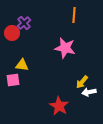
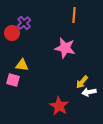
pink square: rotated 24 degrees clockwise
